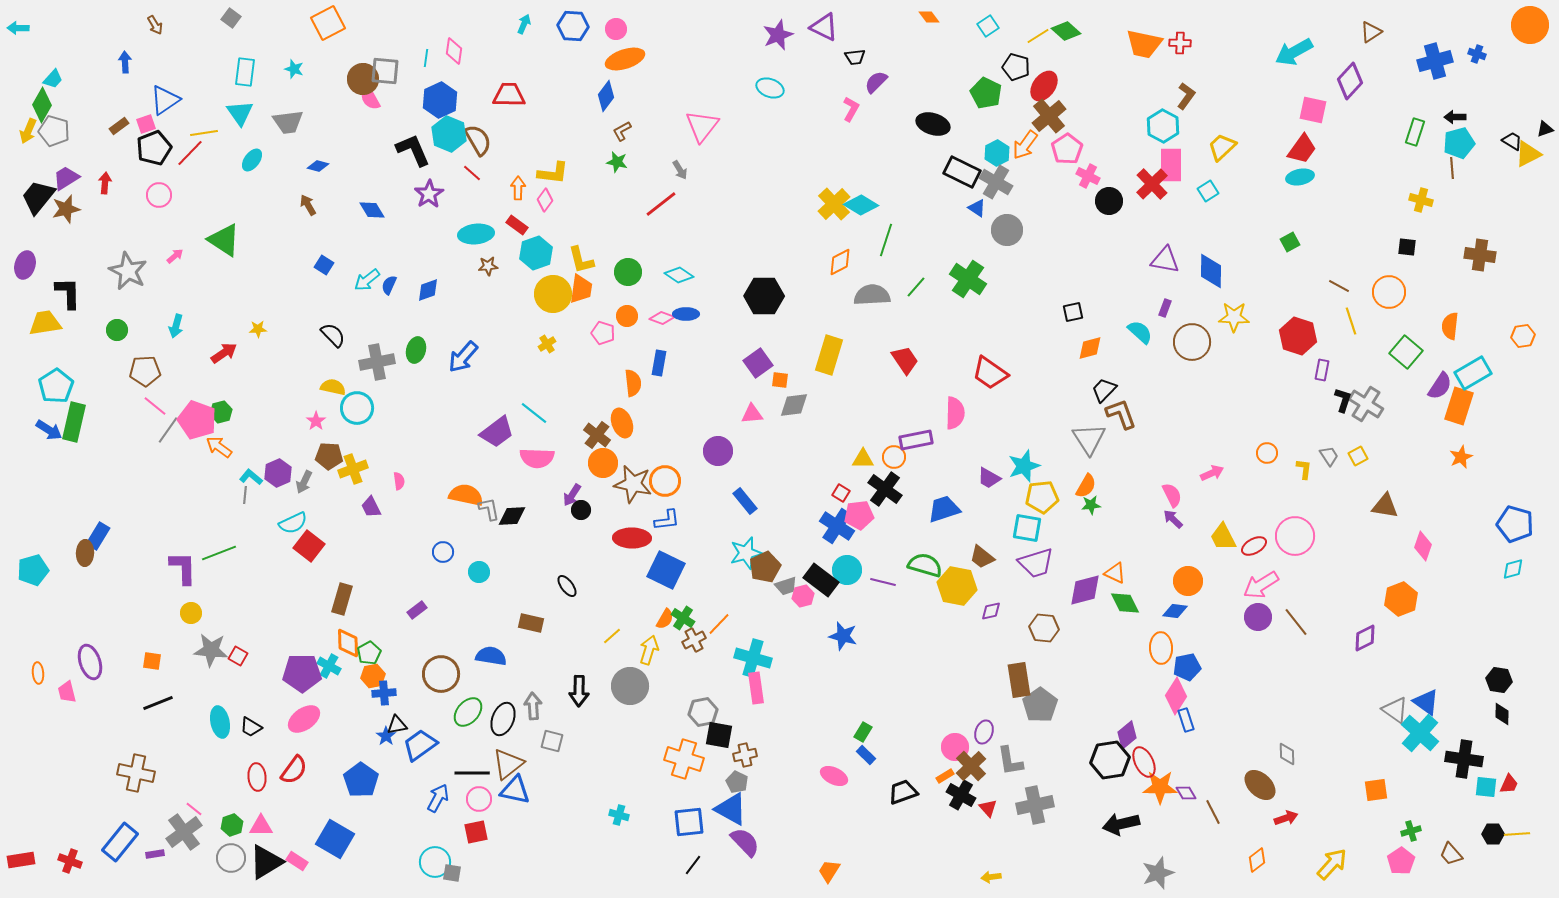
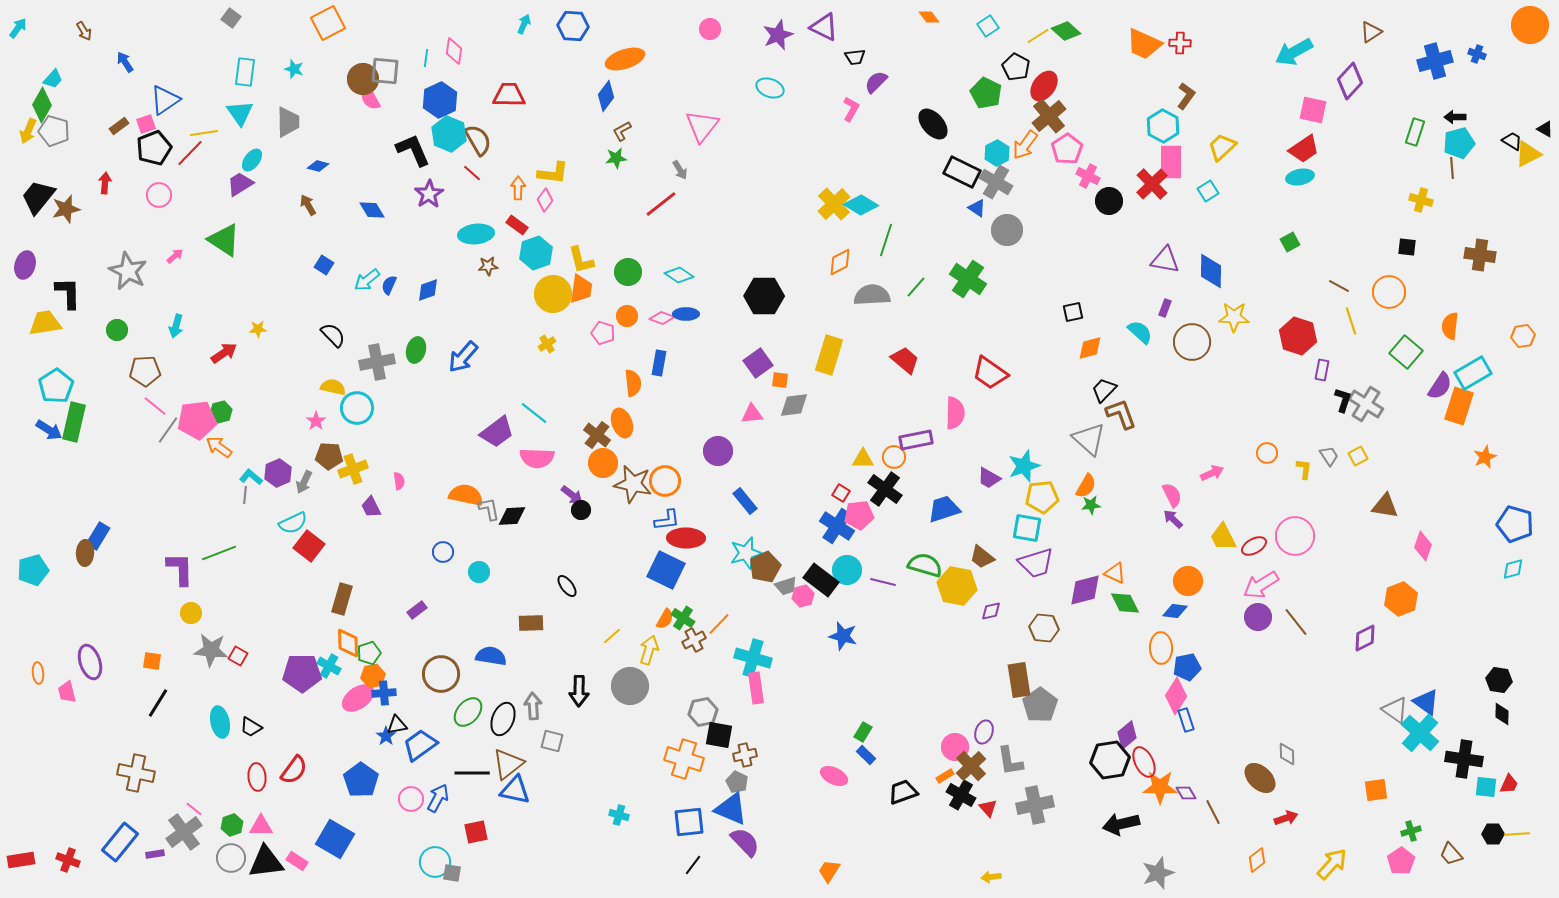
brown arrow at (155, 25): moved 71 px left, 6 px down
cyan arrow at (18, 28): rotated 125 degrees clockwise
pink circle at (616, 29): moved 94 px right
orange trapezoid at (1144, 44): rotated 12 degrees clockwise
blue arrow at (125, 62): rotated 30 degrees counterclockwise
black pentagon at (1016, 67): rotated 12 degrees clockwise
gray trapezoid at (288, 122): rotated 84 degrees counterclockwise
black ellipse at (933, 124): rotated 32 degrees clockwise
black triangle at (1545, 129): rotated 48 degrees clockwise
red trapezoid at (1302, 149): moved 2 px right; rotated 20 degrees clockwise
green star at (617, 162): moved 1 px left, 4 px up; rotated 20 degrees counterclockwise
pink rectangle at (1171, 165): moved 3 px up
purple trapezoid at (66, 178): moved 174 px right, 6 px down
red trapezoid at (905, 360): rotated 16 degrees counterclockwise
pink pentagon at (197, 420): rotated 27 degrees counterclockwise
gray triangle at (1089, 439): rotated 15 degrees counterclockwise
orange star at (1461, 457): moved 24 px right
purple arrow at (572, 495): rotated 85 degrees counterclockwise
red ellipse at (632, 538): moved 54 px right
purple L-shape at (183, 568): moved 3 px left, 1 px down
brown rectangle at (531, 623): rotated 15 degrees counterclockwise
green pentagon at (369, 653): rotated 10 degrees clockwise
black line at (158, 703): rotated 36 degrees counterclockwise
pink ellipse at (304, 719): moved 54 px right, 21 px up
brown ellipse at (1260, 785): moved 7 px up
pink circle at (479, 799): moved 68 px left
blue triangle at (731, 809): rotated 6 degrees counterclockwise
red cross at (70, 861): moved 2 px left, 1 px up
black triangle at (266, 862): rotated 24 degrees clockwise
